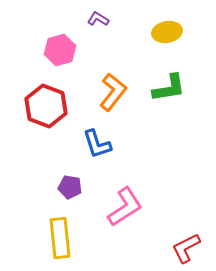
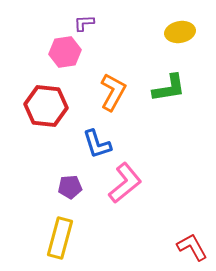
purple L-shape: moved 14 px left, 4 px down; rotated 35 degrees counterclockwise
yellow ellipse: moved 13 px right
pink hexagon: moved 5 px right, 2 px down; rotated 8 degrees clockwise
orange L-shape: rotated 9 degrees counterclockwise
red hexagon: rotated 15 degrees counterclockwise
purple pentagon: rotated 15 degrees counterclockwise
pink L-shape: moved 24 px up; rotated 6 degrees counterclockwise
yellow rectangle: rotated 21 degrees clockwise
red L-shape: moved 6 px right, 1 px up; rotated 88 degrees clockwise
